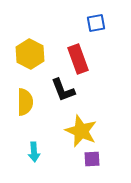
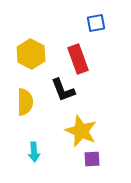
yellow hexagon: moved 1 px right
